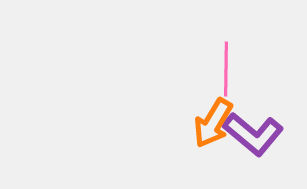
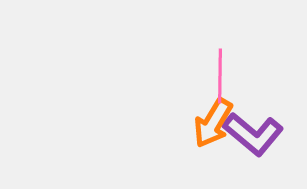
pink line: moved 6 px left, 7 px down
